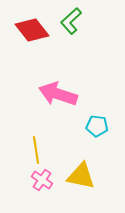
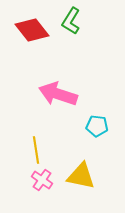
green L-shape: rotated 16 degrees counterclockwise
